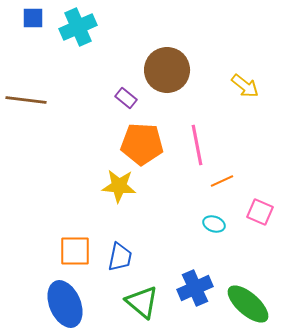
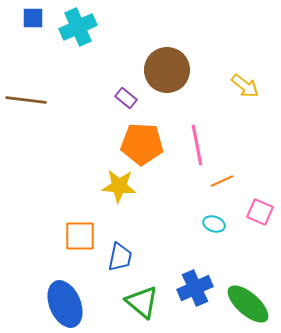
orange square: moved 5 px right, 15 px up
